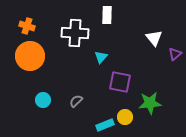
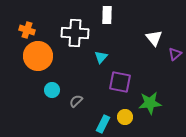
orange cross: moved 4 px down
orange circle: moved 8 px right
cyan circle: moved 9 px right, 10 px up
cyan rectangle: moved 2 px left, 1 px up; rotated 42 degrees counterclockwise
